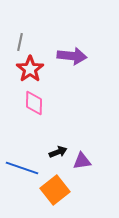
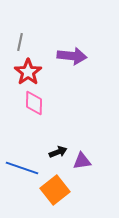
red star: moved 2 px left, 3 px down
